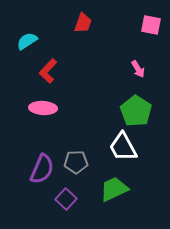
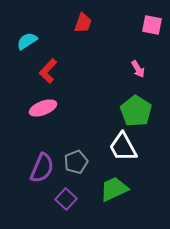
pink square: moved 1 px right
pink ellipse: rotated 24 degrees counterclockwise
gray pentagon: rotated 20 degrees counterclockwise
purple semicircle: moved 1 px up
